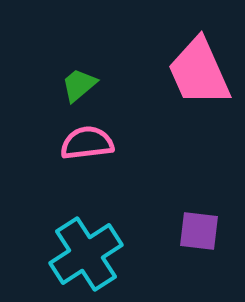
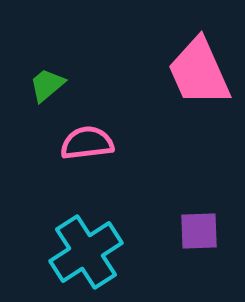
green trapezoid: moved 32 px left
purple square: rotated 9 degrees counterclockwise
cyan cross: moved 2 px up
